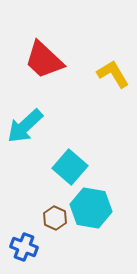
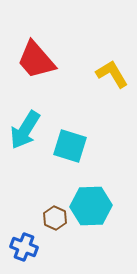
red trapezoid: moved 8 px left; rotated 6 degrees clockwise
yellow L-shape: moved 1 px left
cyan arrow: moved 4 px down; rotated 15 degrees counterclockwise
cyan square: moved 21 px up; rotated 24 degrees counterclockwise
cyan hexagon: moved 2 px up; rotated 12 degrees counterclockwise
